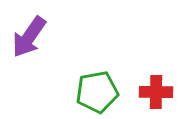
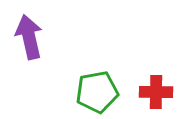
purple arrow: rotated 132 degrees clockwise
